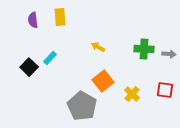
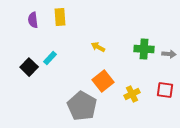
yellow cross: rotated 21 degrees clockwise
